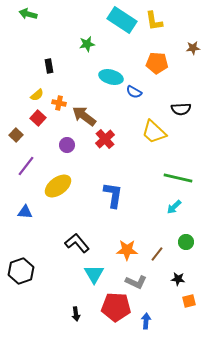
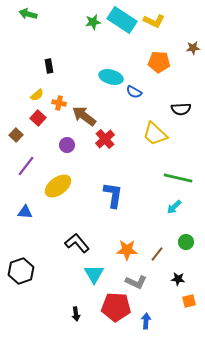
yellow L-shape: rotated 55 degrees counterclockwise
green star: moved 6 px right, 22 px up
orange pentagon: moved 2 px right, 1 px up
yellow trapezoid: moved 1 px right, 2 px down
